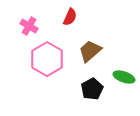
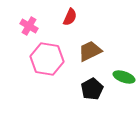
brown trapezoid: rotated 15 degrees clockwise
pink hexagon: rotated 20 degrees counterclockwise
